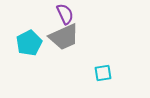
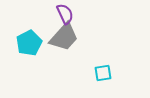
gray trapezoid: rotated 24 degrees counterclockwise
